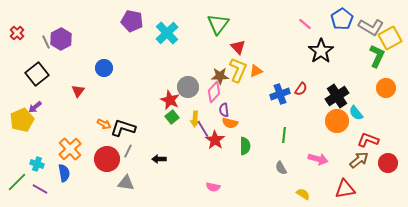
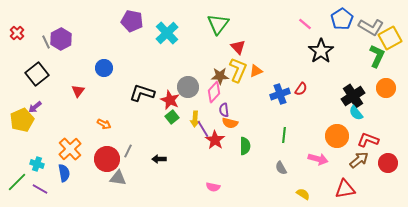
black cross at (337, 96): moved 16 px right
orange circle at (337, 121): moved 15 px down
black L-shape at (123, 128): moved 19 px right, 35 px up
gray triangle at (126, 183): moved 8 px left, 5 px up
